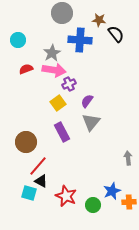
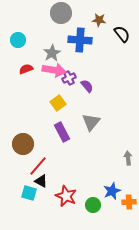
gray circle: moved 1 px left
black semicircle: moved 6 px right
purple cross: moved 6 px up
purple semicircle: moved 15 px up; rotated 104 degrees clockwise
brown circle: moved 3 px left, 2 px down
